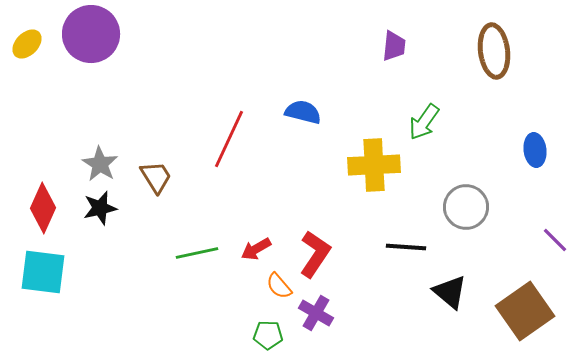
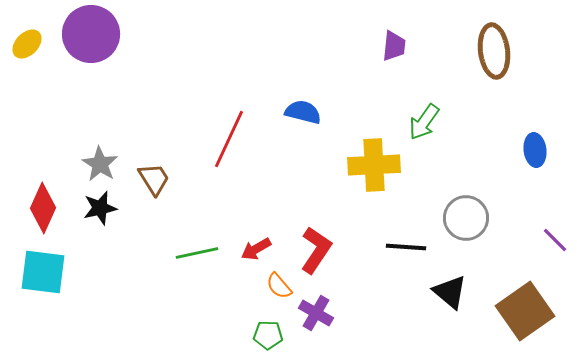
brown trapezoid: moved 2 px left, 2 px down
gray circle: moved 11 px down
red L-shape: moved 1 px right, 4 px up
